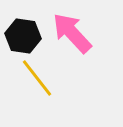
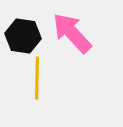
yellow line: rotated 39 degrees clockwise
